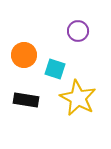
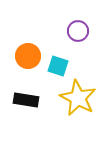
orange circle: moved 4 px right, 1 px down
cyan square: moved 3 px right, 3 px up
